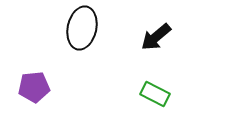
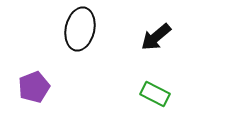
black ellipse: moved 2 px left, 1 px down
purple pentagon: rotated 16 degrees counterclockwise
